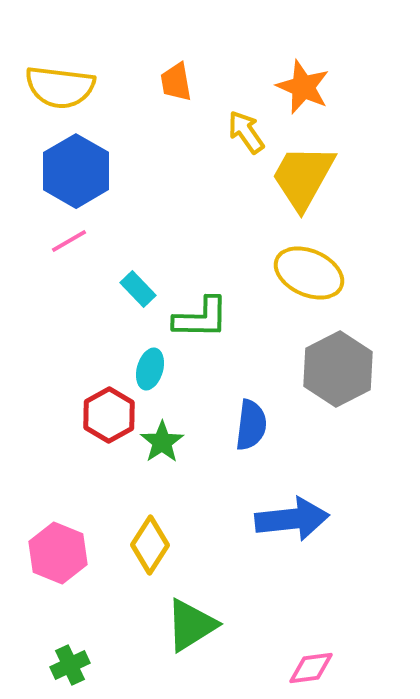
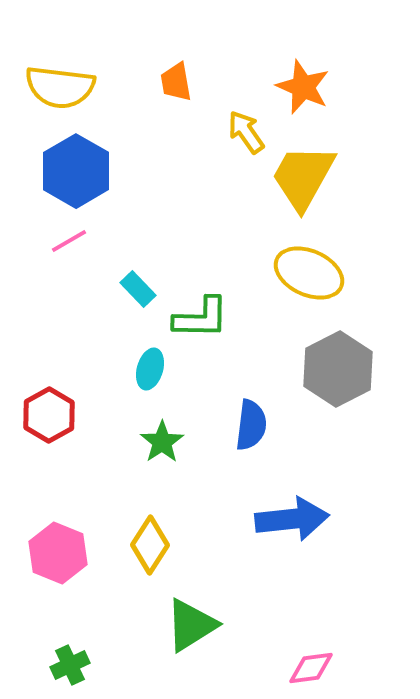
red hexagon: moved 60 px left
